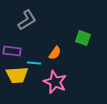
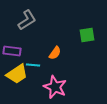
green square: moved 4 px right, 3 px up; rotated 28 degrees counterclockwise
cyan line: moved 1 px left, 2 px down
yellow trapezoid: moved 1 px up; rotated 30 degrees counterclockwise
pink star: moved 5 px down
